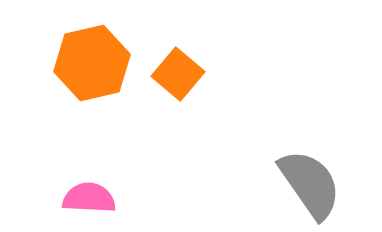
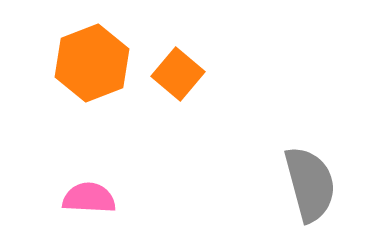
orange hexagon: rotated 8 degrees counterclockwise
gray semicircle: rotated 20 degrees clockwise
